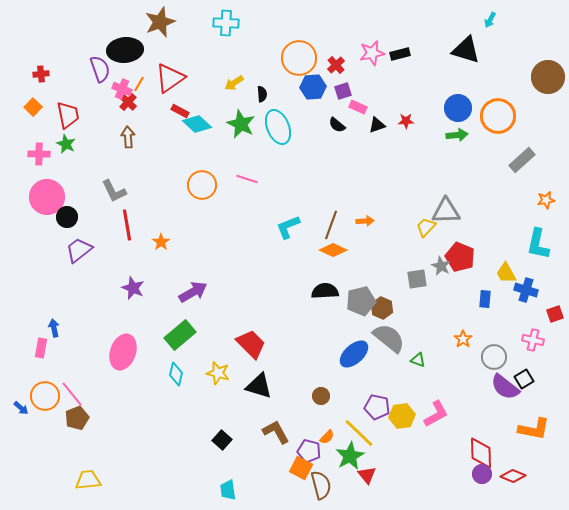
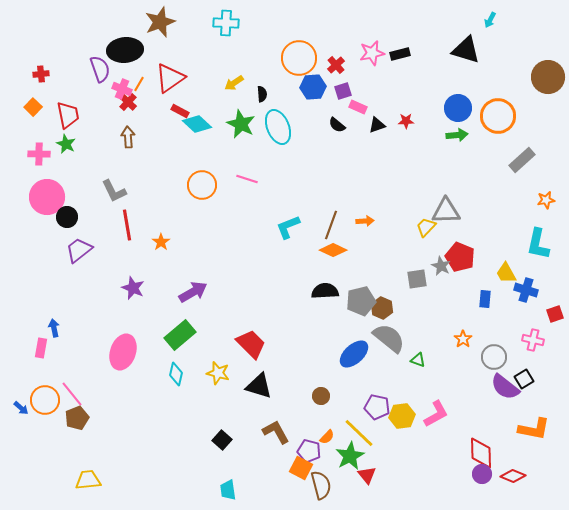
orange circle at (45, 396): moved 4 px down
